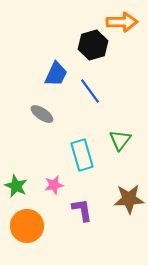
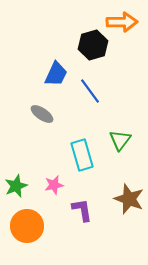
green star: rotated 25 degrees clockwise
brown star: rotated 24 degrees clockwise
